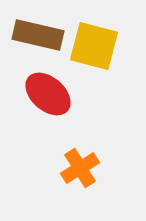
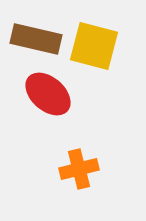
brown rectangle: moved 2 px left, 4 px down
orange cross: moved 1 px left, 1 px down; rotated 18 degrees clockwise
